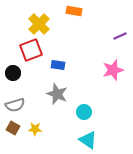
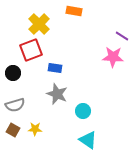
purple line: moved 2 px right; rotated 56 degrees clockwise
blue rectangle: moved 3 px left, 3 px down
pink star: moved 13 px up; rotated 20 degrees clockwise
cyan circle: moved 1 px left, 1 px up
brown square: moved 2 px down
